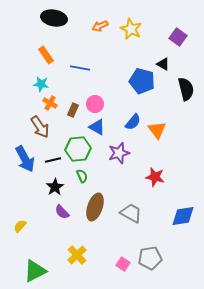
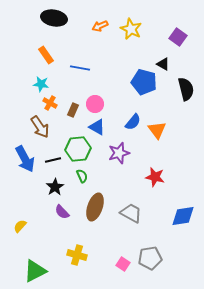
blue pentagon: moved 2 px right, 1 px down
yellow cross: rotated 30 degrees counterclockwise
